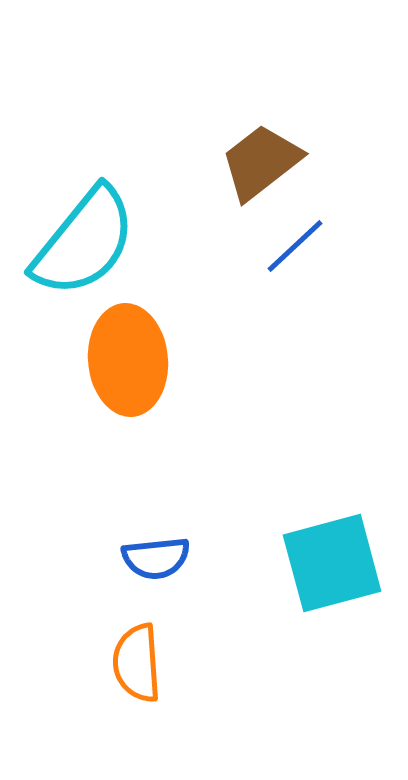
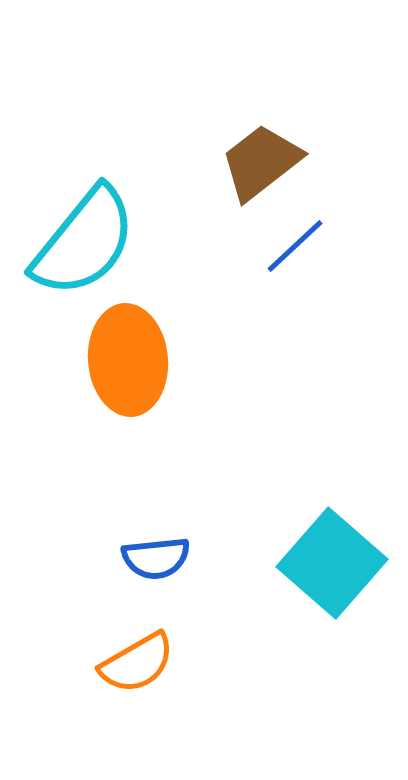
cyan square: rotated 34 degrees counterclockwise
orange semicircle: rotated 116 degrees counterclockwise
